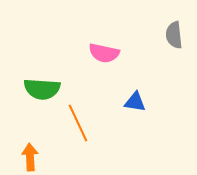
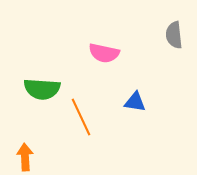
orange line: moved 3 px right, 6 px up
orange arrow: moved 5 px left
